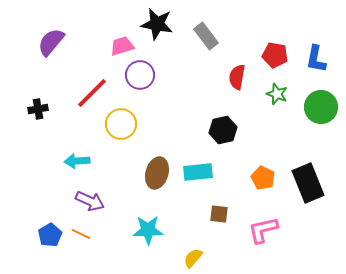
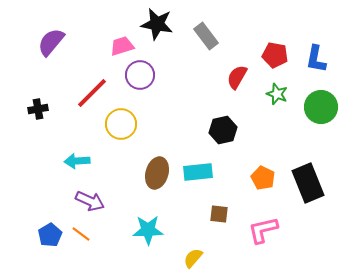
red semicircle: rotated 20 degrees clockwise
orange line: rotated 12 degrees clockwise
